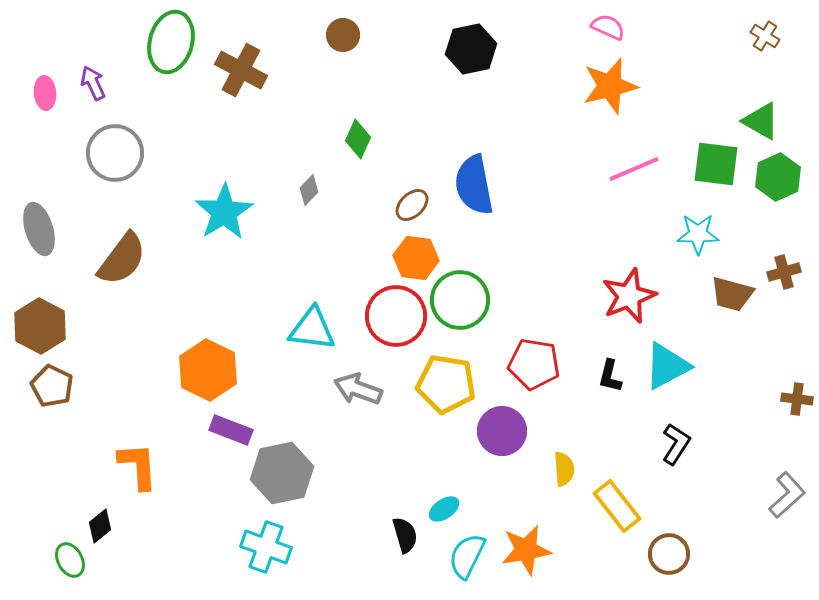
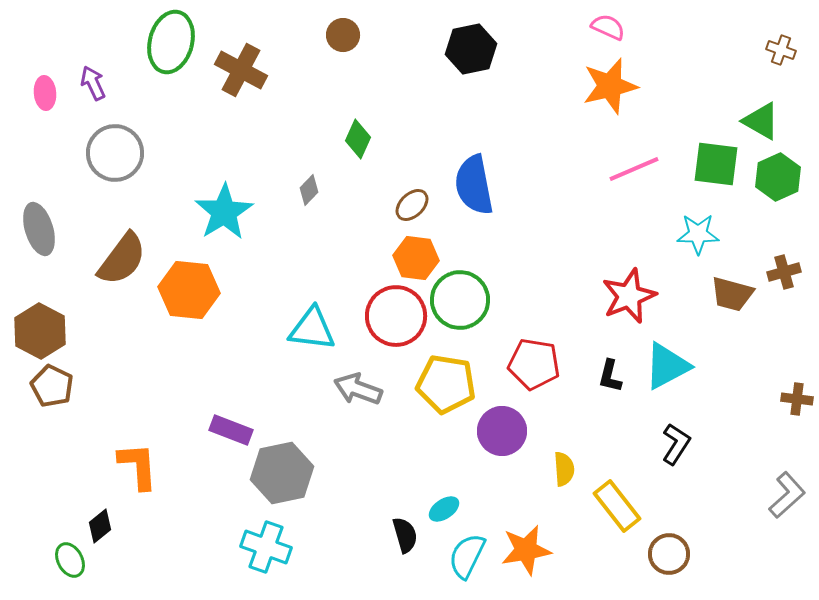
brown cross at (765, 36): moved 16 px right, 14 px down; rotated 12 degrees counterclockwise
brown hexagon at (40, 326): moved 5 px down
orange hexagon at (208, 370): moved 19 px left, 80 px up; rotated 20 degrees counterclockwise
